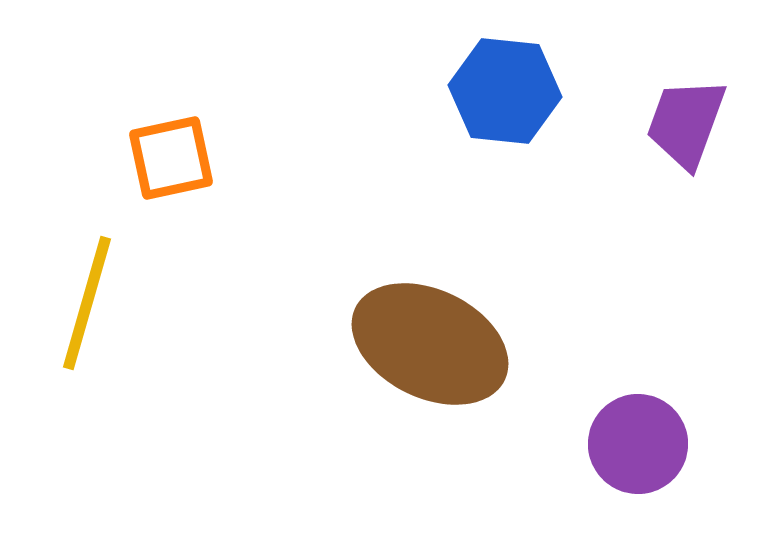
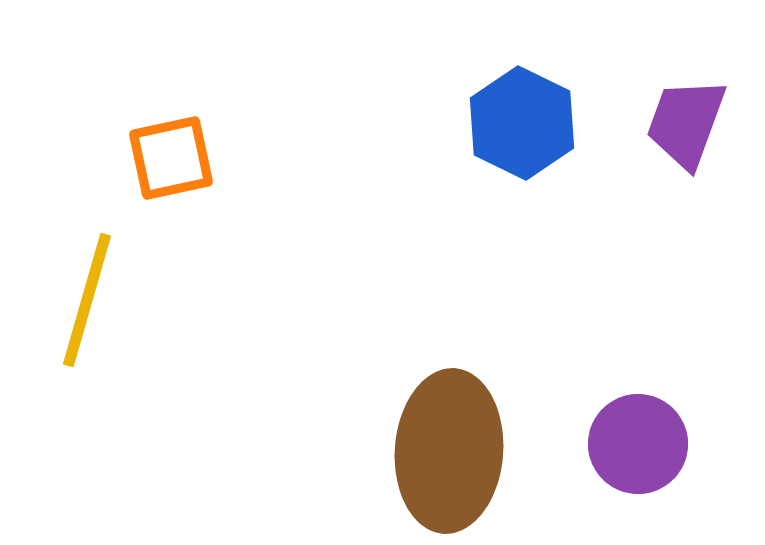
blue hexagon: moved 17 px right, 32 px down; rotated 20 degrees clockwise
yellow line: moved 3 px up
brown ellipse: moved 19 px right, 107 px down; rotated 68 degrees clockwise
